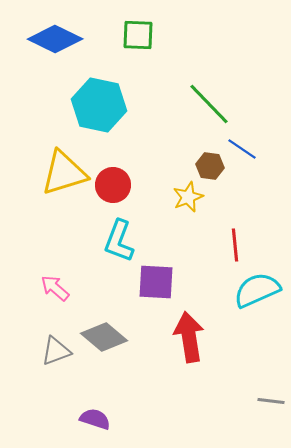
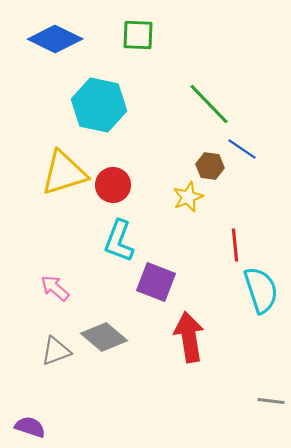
purple square: rotated 18 degrees clockwise
cyan semicircle: moved 4 px right; rotated 96 degrees clockwise
purple semicircle: moved 65 px left, 8 px down
